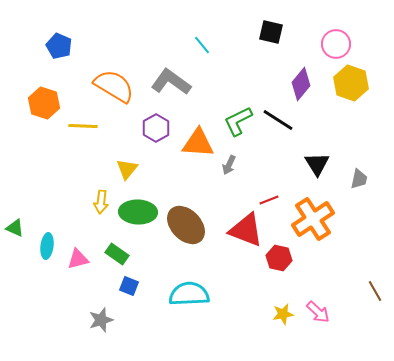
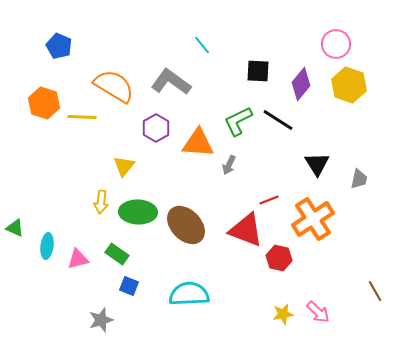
black square: moved 13 px left, 39 px down; rotated 10 degrees counterclockwise
yellow hexagon: moved 2 px left, 2 px down
yellow line: moved 1 px left, 9 px up
yellow triangle: moved 3 px left, 3 px up
